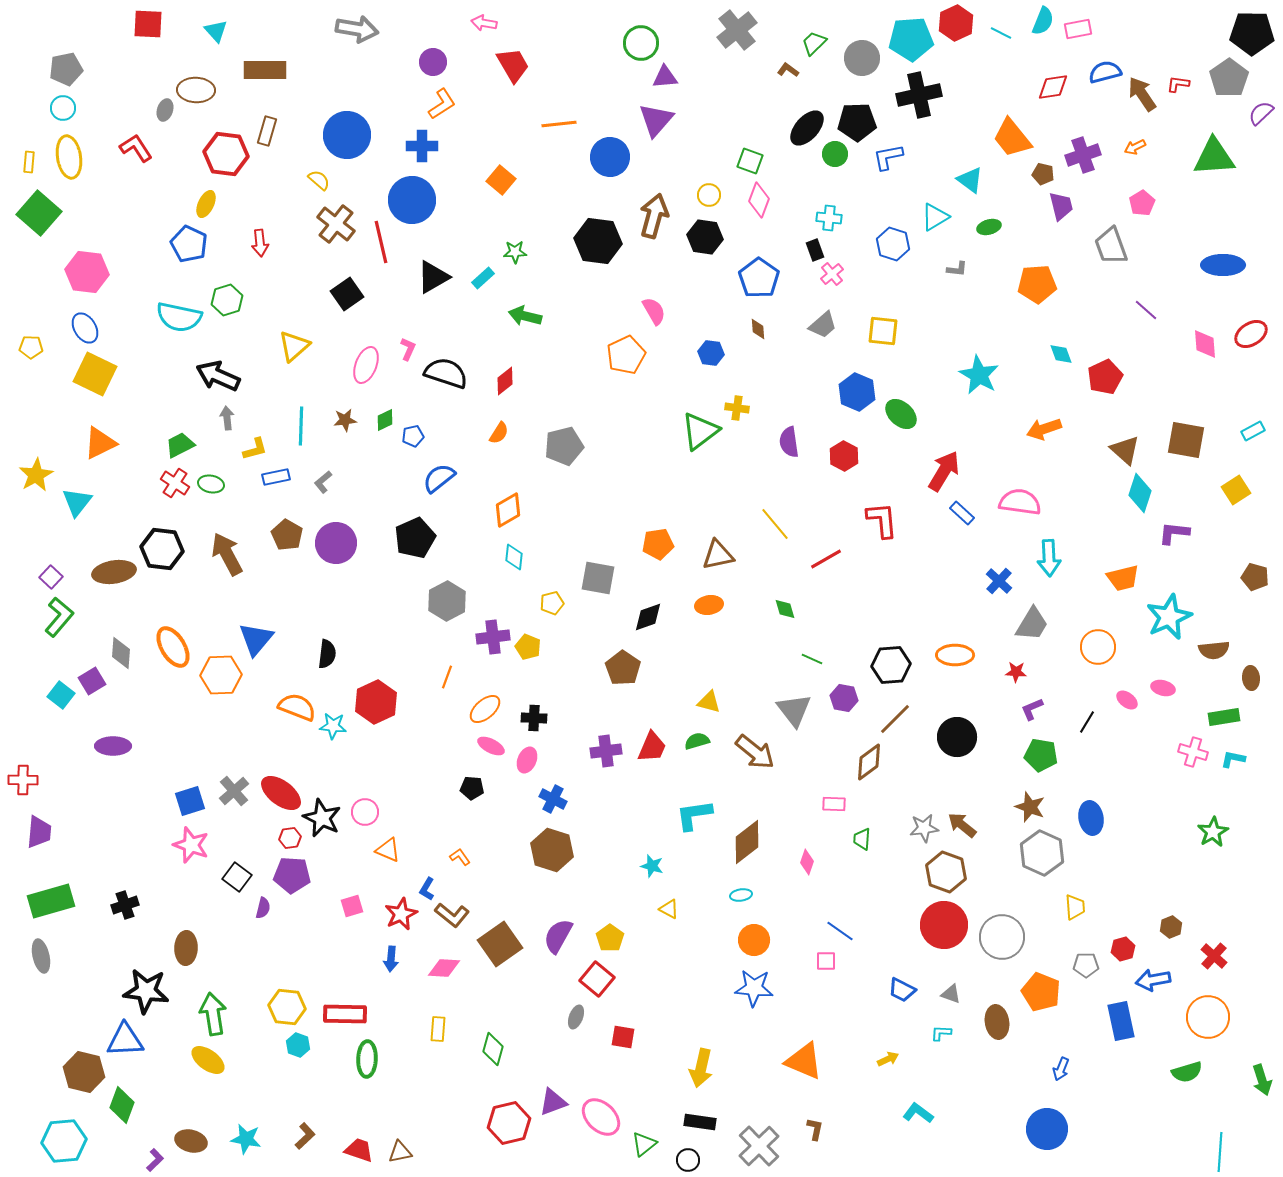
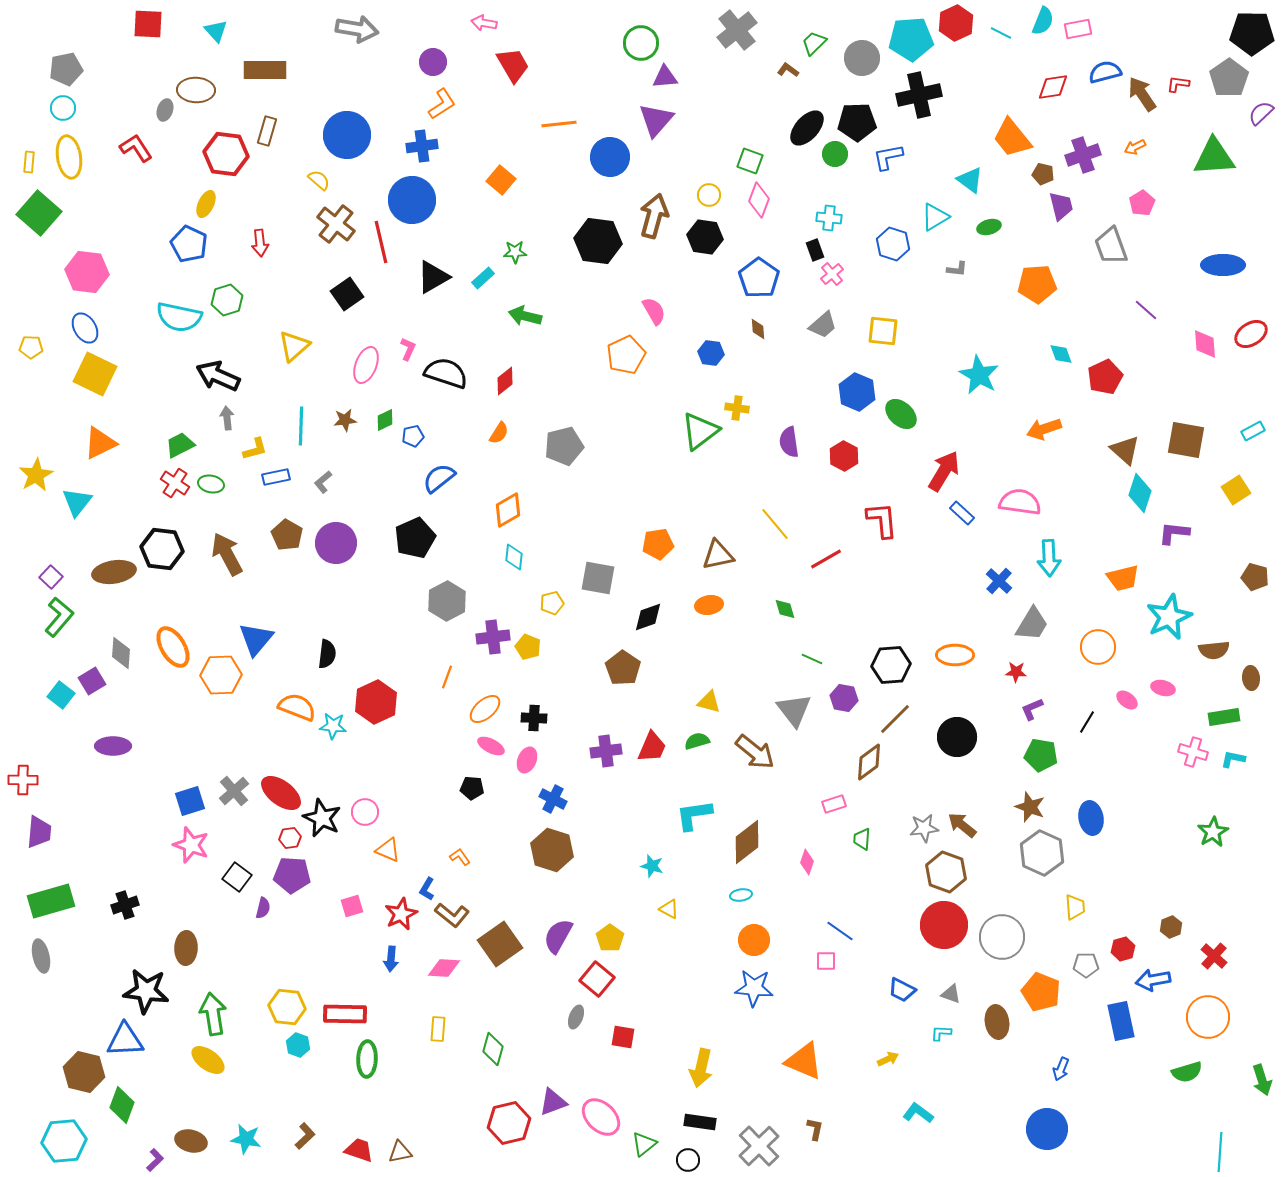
blue cross at (422, 146): rotated 8 degrees counterclockwise
pink rectangle at (834, 804): rotated 20 degrees counterclockwise
